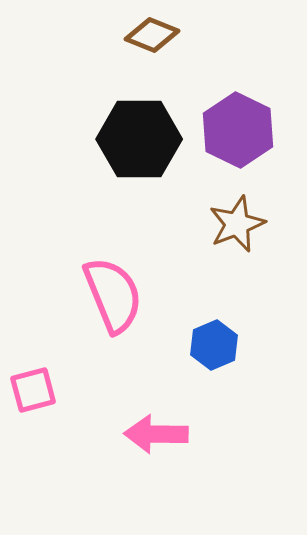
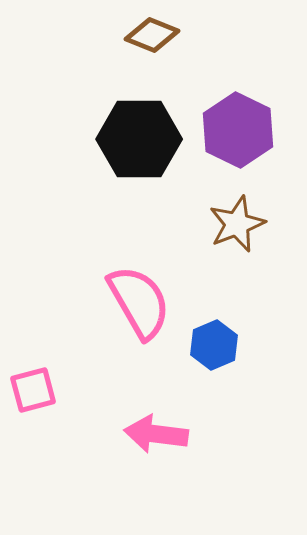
pink semicircle: moved 26 px right, 7 px down; rotated 8 degrees counterclockwise
pink arrow: rotated 6 degrees clockwise
